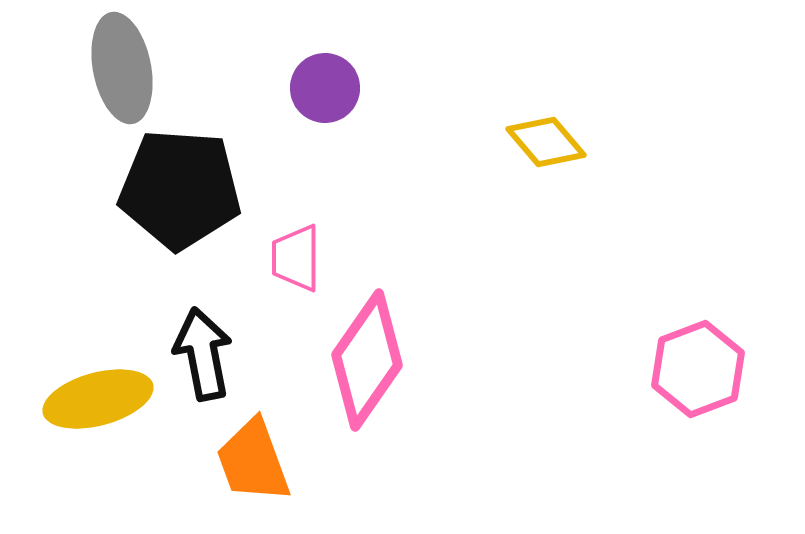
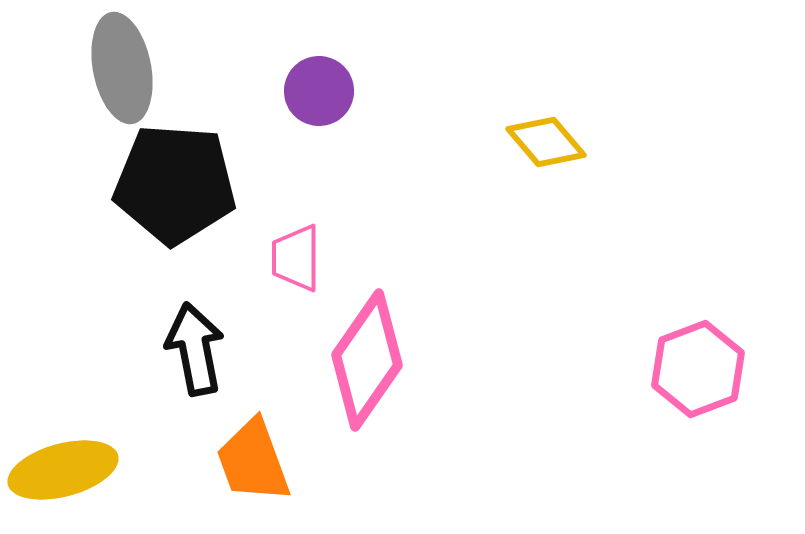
purple circle: moved 6 px left, 3 px down
black pentagon: moved 5 px left, 5 px up
black arrow: moved 8 px left, 5 px up
yellow ellipse: moved 35 px left, 71 px down
